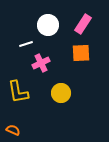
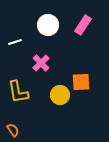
pink rectangle: moved 1 px down
white line: moved 11 px left, 2 px up
orange square: moved 29 px down
pink cross: rotated 18 degrees counterclockwise
yellow circle: moved 1 px left, 2 px down
orange semicircle: rotated 32 degrees clockwise
